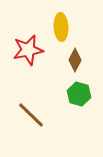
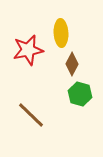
yellow ellipse: moved 6 px down
brown diamond: moved 3 px left, 4 px down
green hexagon: moved 1 px right
